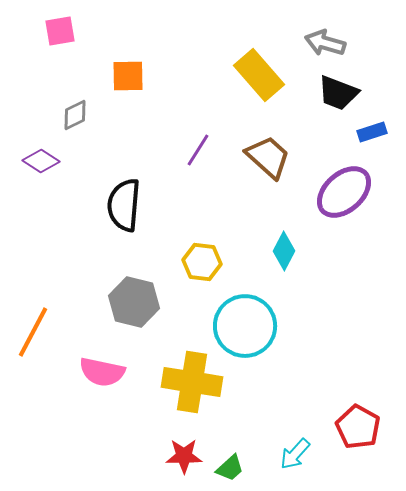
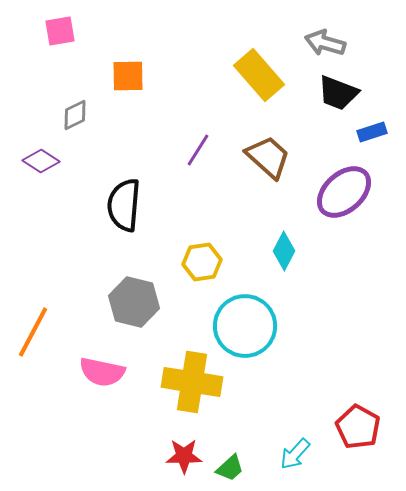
yellow hexagon: rotated 15 degrees counterclockwise
